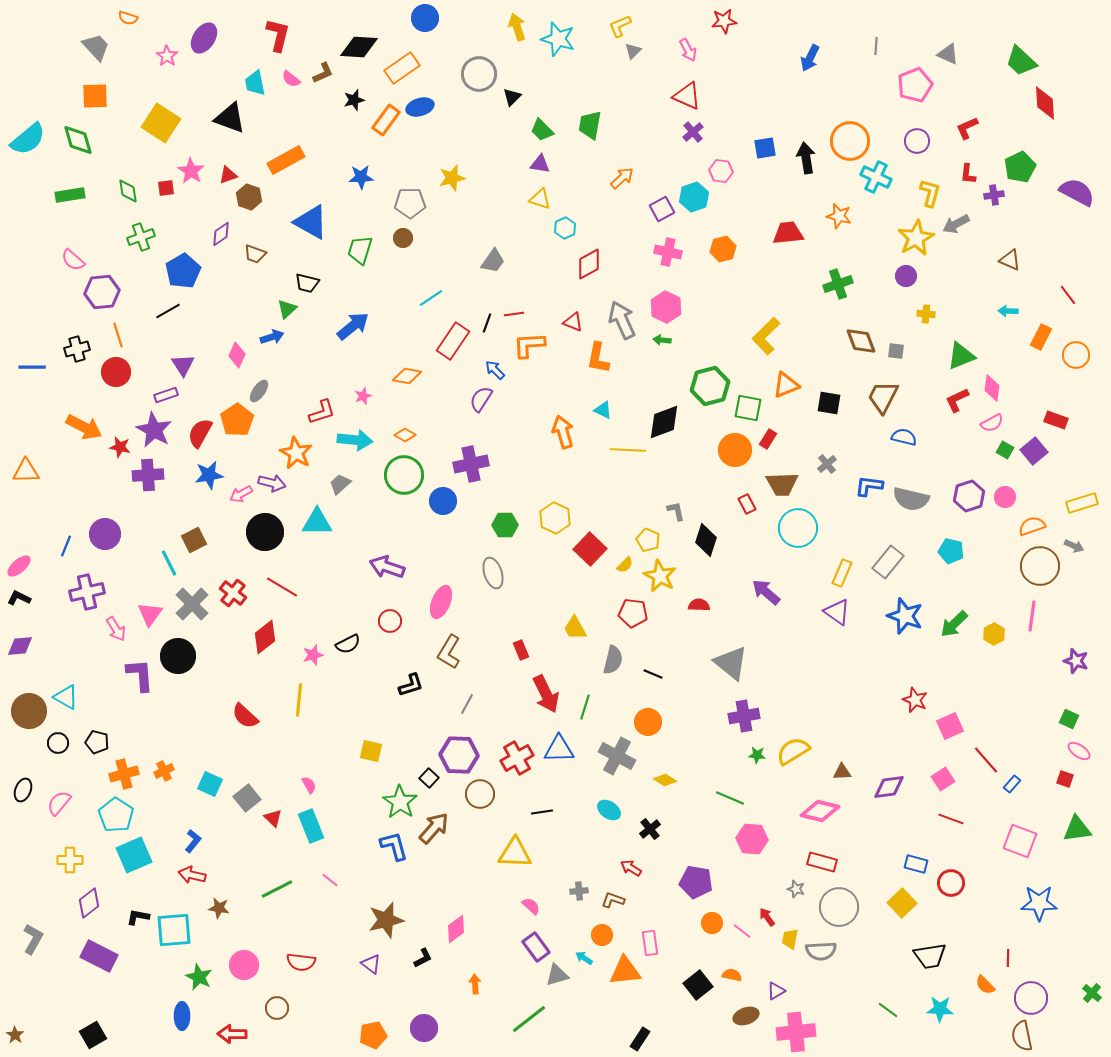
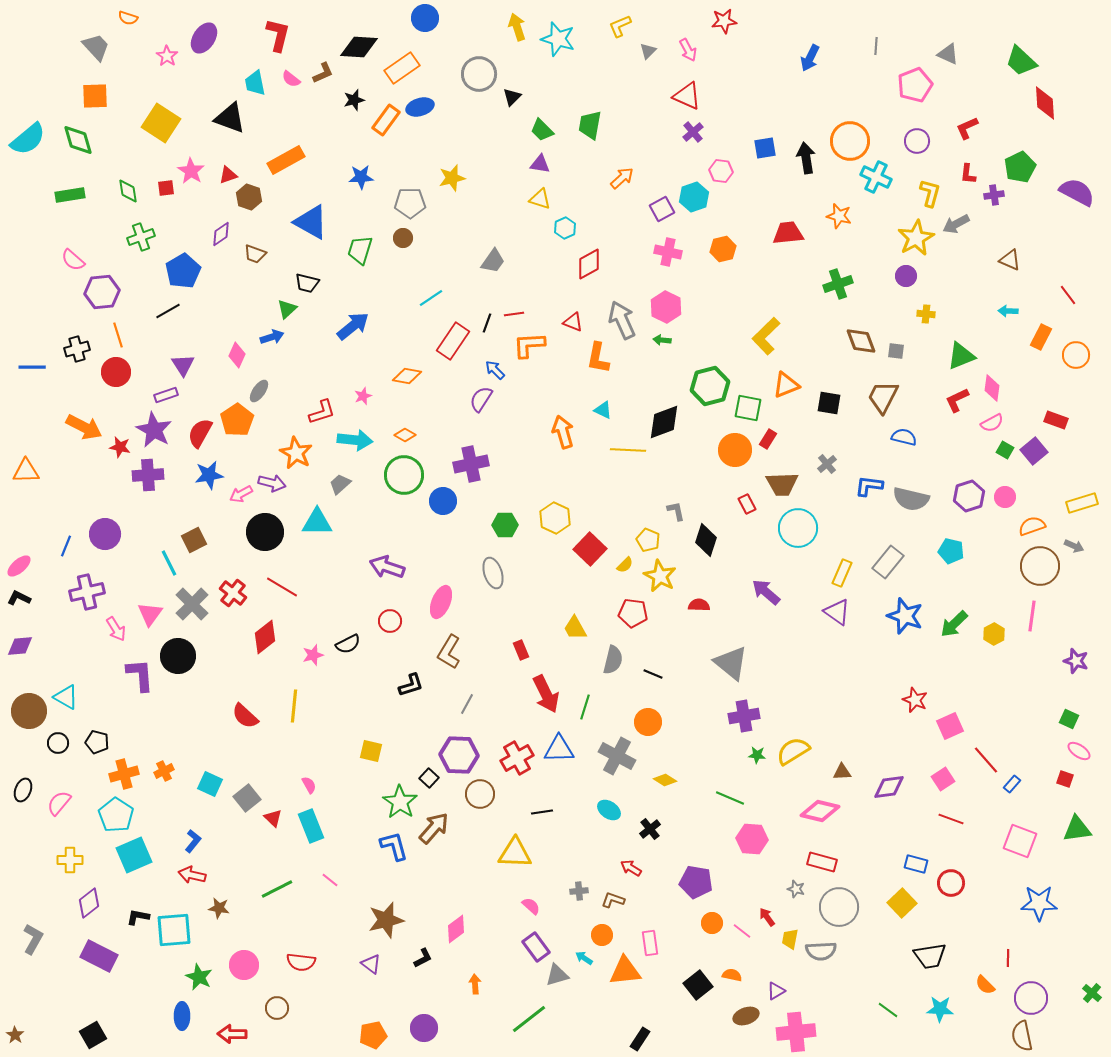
gray triangle at (633, 51): moved 15 px right
yellow line at (299, 700): moved 5 px left, 6 px down
